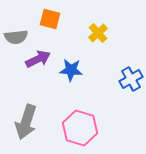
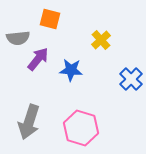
yellow cross: moved 3 px right, 7 px down
gray semicircle: moved 2 px right, 1 px down
purple arrow: rotated 25 degrees counterclockwise
blue cross: rotated 15 degrees counterclockwise
gray arrow: moved 3 px right
pink hexagon: moved 1 px right
